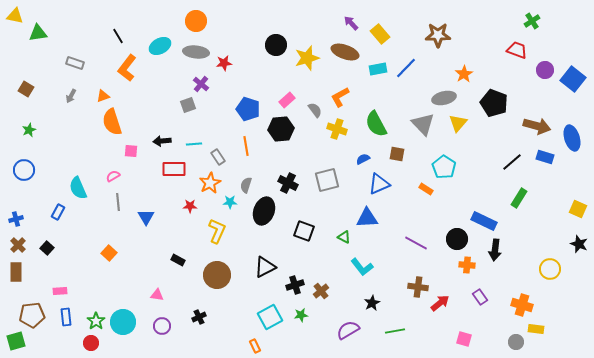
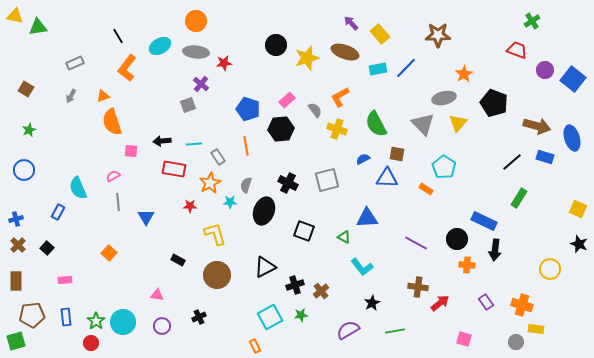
green triangle at (38, 33): moved 6 px up
gray rectangle at (75, 63): rotated 42 degrees counterclockwise
red rectangle at (174, 169): rotated 10 degrees clockwise
blue triangle at (379, 184): moved 8 px right, 6 px up; rotated 25 degrees clockwise
yellow L-shape at (217, 231): moved 2 px left, 3 px down; rotated 40 degrees counterclockwise
brown rectangle at (16, 272): moved 9 px down
pink rectangle at (60, 291): moved 5 px right, 11 px up
purple rectangle at (480, 297): moved 6 px right, 5 px down
